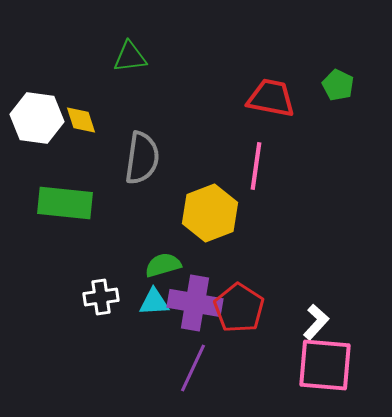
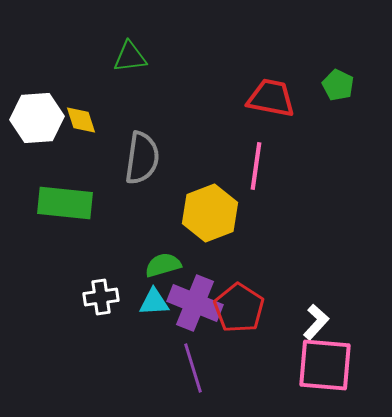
white hexagon: rotated 12 degrees counterclockwise
purple cross: rotated 12 degrees clockwise
purple line: rotated 42 degrees counterclockwise
